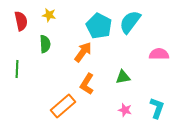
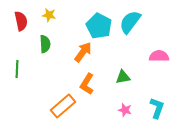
pink semicircle: moved 2 px down
